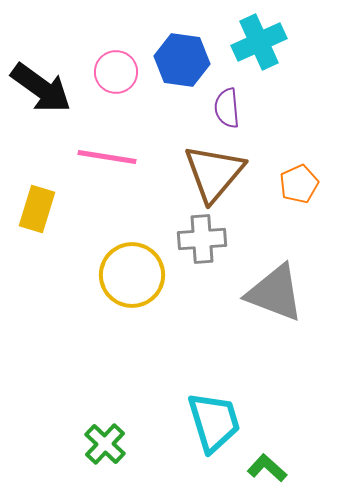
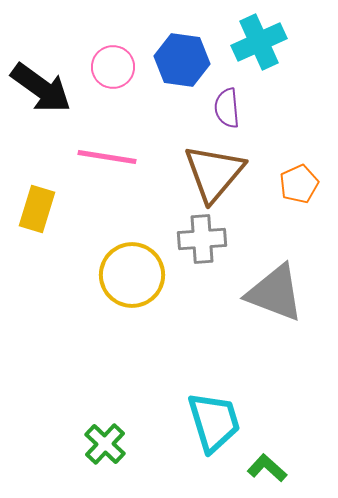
pink circle: moved 3 px left, 5 px up
